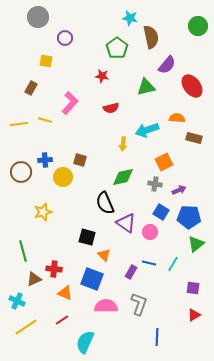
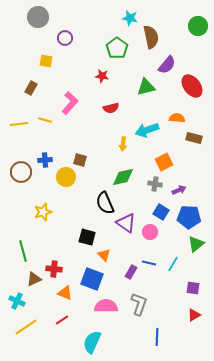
yellow circle at (63, 177): moved 3 px right
cyan semicircle at (85, 342): moved 7 px right
